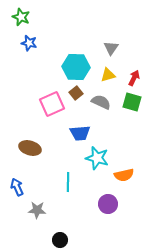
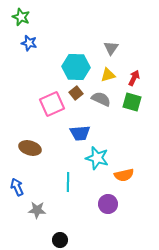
gray semicircle: moved 3 px up
